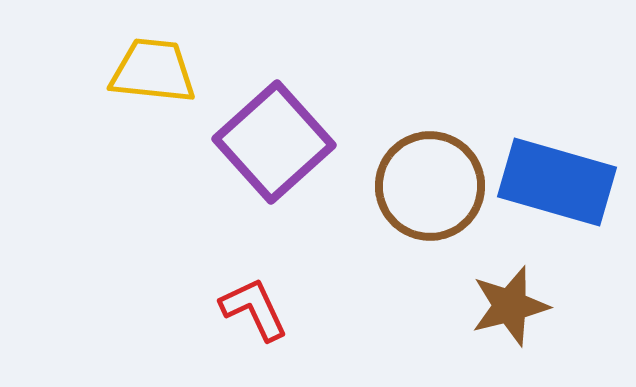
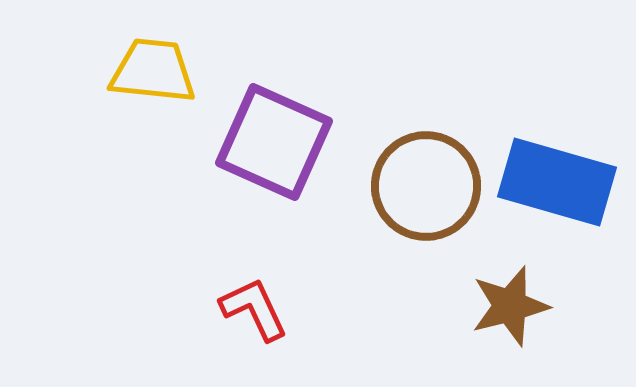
purple square: rotated 24 degrees counterclockwise
brown circle: moved 4 px left
